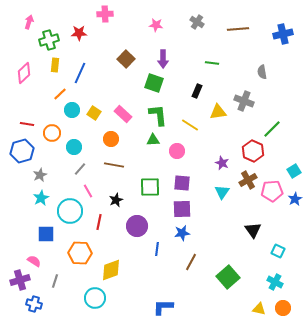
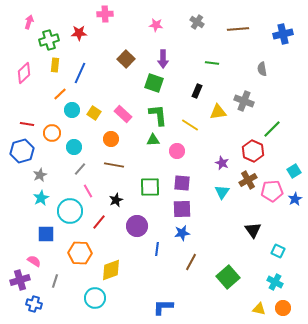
gray semicircle at (262, 72): moved 3 px up
red line at (99, 222): rotated 28 degrees clockwise
